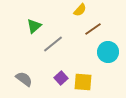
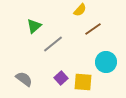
cyan circle: moved 2 px left, 10 px down
